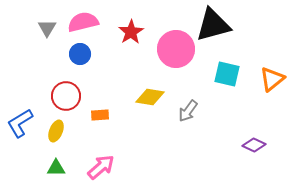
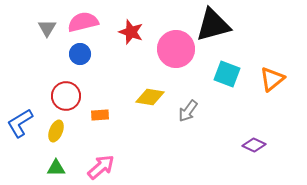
red star: rotated 20 degrees counterclockwise
cyan square: rotated 8 degrees clockwise
